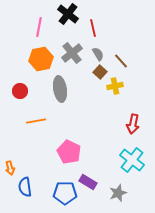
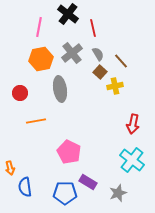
red circle: moved 2 px down
